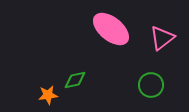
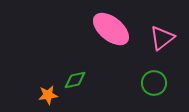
green circle: moved 3 px right, 2 px up
